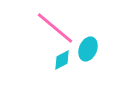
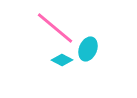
cyan diamond: rotated 55 degrees clockwise
